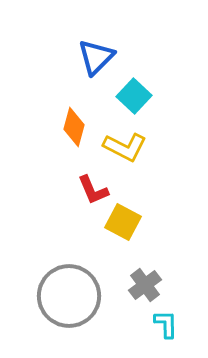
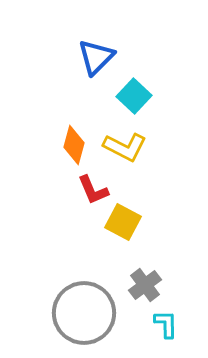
orange diamond: moved 18 px down
gray circle: moved 15 px right, 17 px down
